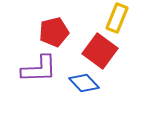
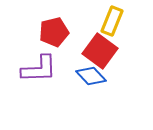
yellow rectangle: moved 5 px left, 3 px down
blue diamond: moved 7 px right, 7 px up
